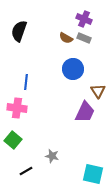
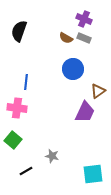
brown triangle: rotated 28 degrees clockwise
cyan square: rotated 20 degrees counterclockwise
